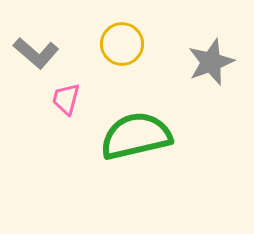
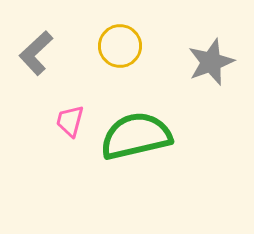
yellow circle: moved 2 px left, 2 px down
gray L-shape: rotated 96 degrees clockwise
pink trapezoid: moved 4 px right, 22 px down
